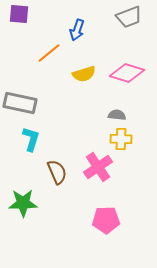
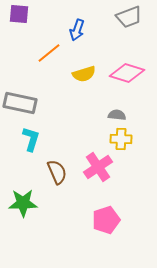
pink pentagon: rotated 16 degrees counterclockwise
